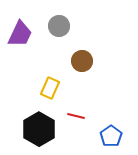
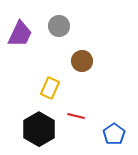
blue pentagon: moved 3 px right, 2 px up
